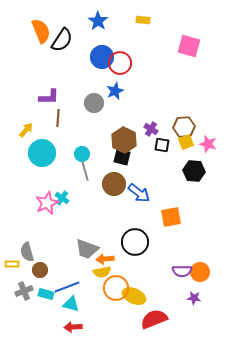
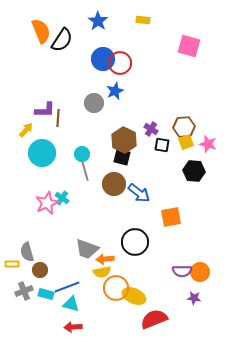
blue circle at (102, 57): moved 1 px right, 2 px down
purple L-shape at (49, 97): moved 4 px left, 13 px down
